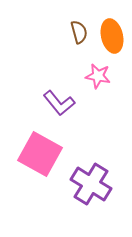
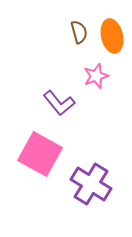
pink star: moved 2 px left; rotated 30 degrees counterclockwise
